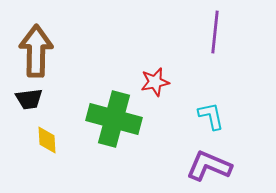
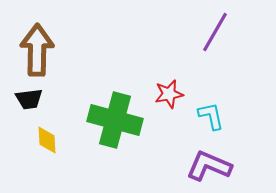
purple line: rotated 24 degrees clockwise
brown arrow: moved 1 px right, 1 px up
red star: moved 14 px right, 12 px down
green cross: moved 1 px right, 1 px down
